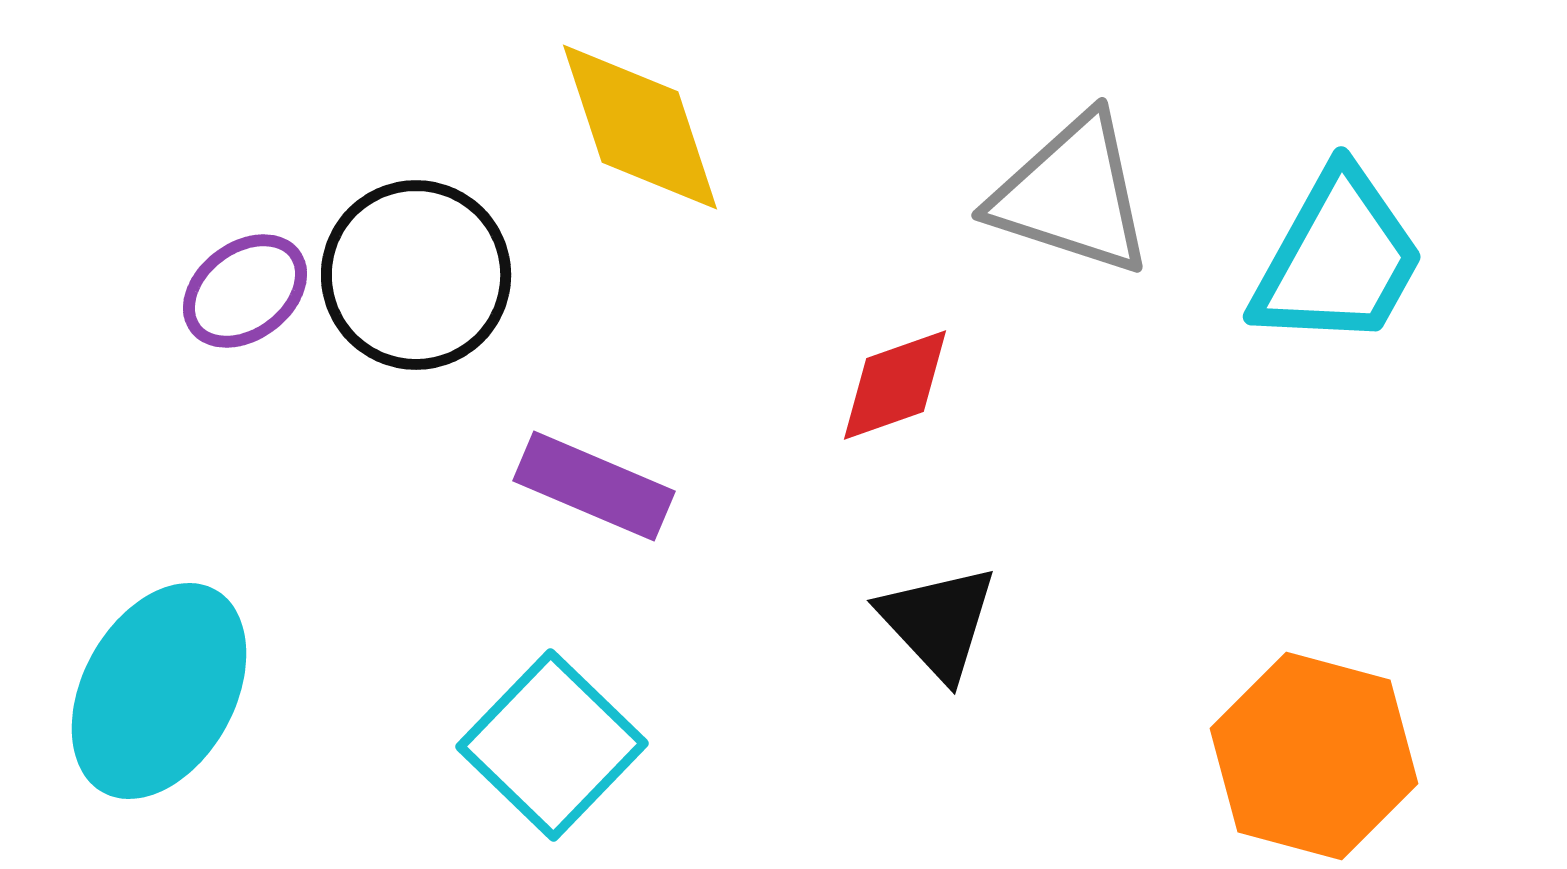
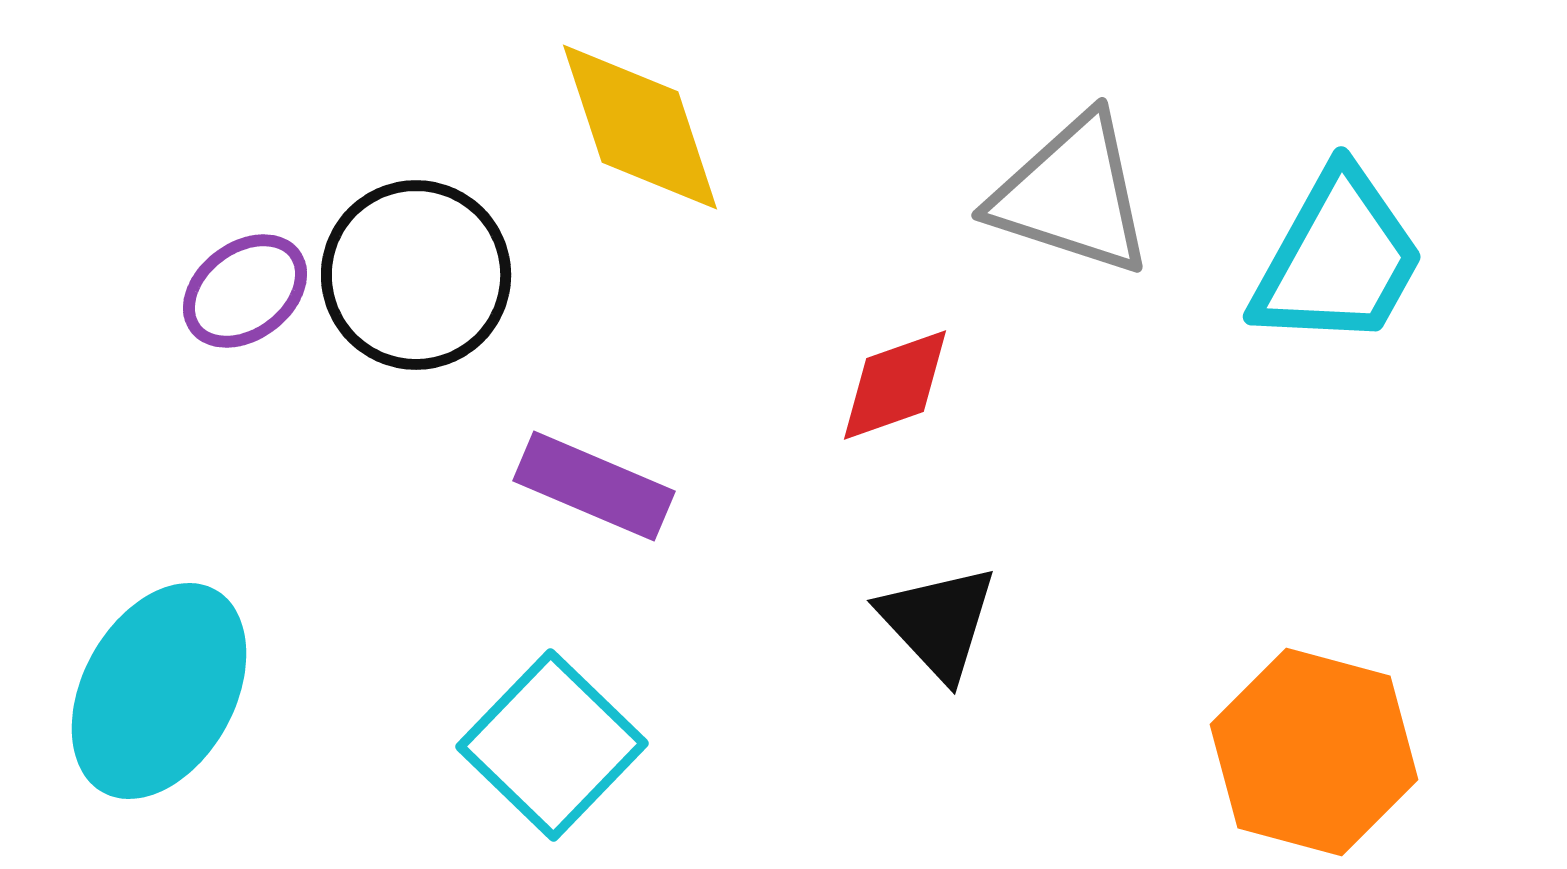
orange hexagon: moved 4 px up
